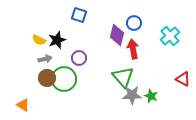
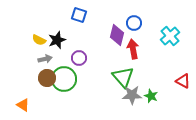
red triangle: moved 2 px down
